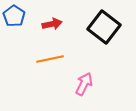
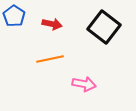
red arrow: rotated 24 degrees clockwise
pink arrow: rotated 75 degrees clockwise
